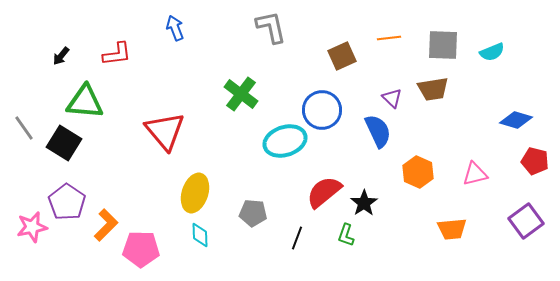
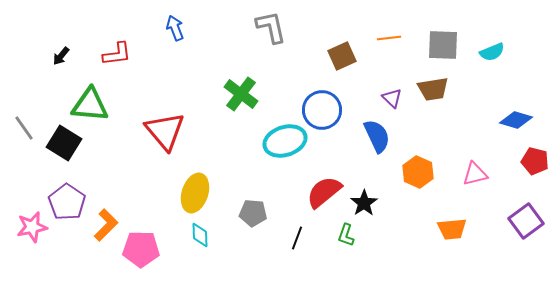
green triangle: moved 5 px right, 3 px down
blue semicircle: moved 1 px left, 5 px down
